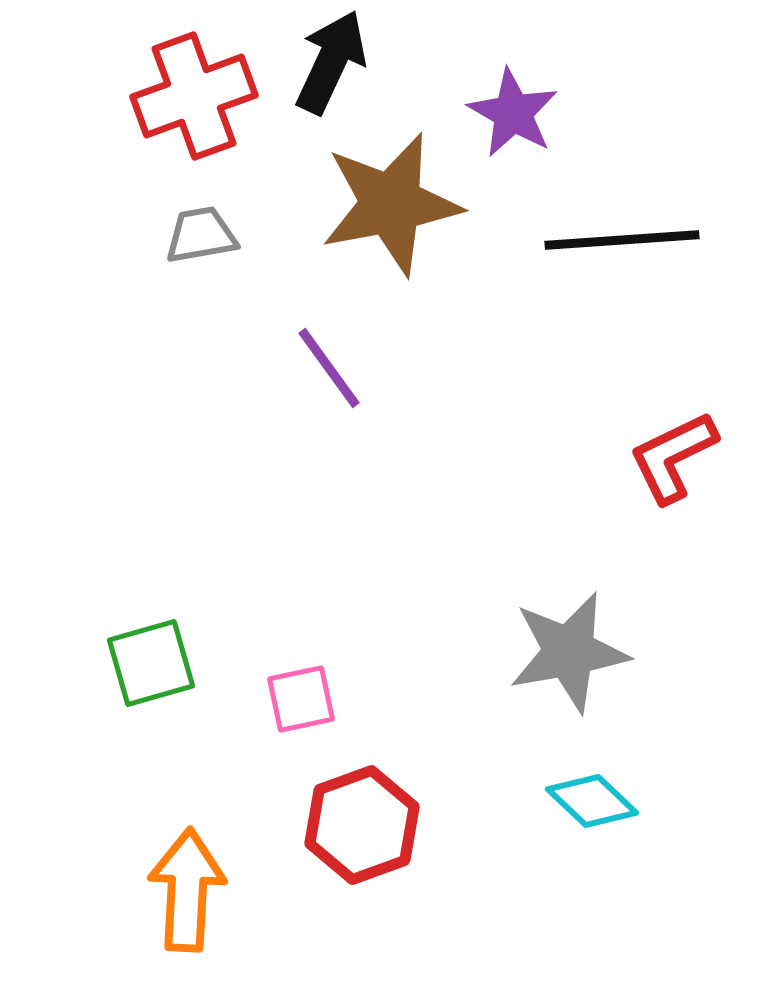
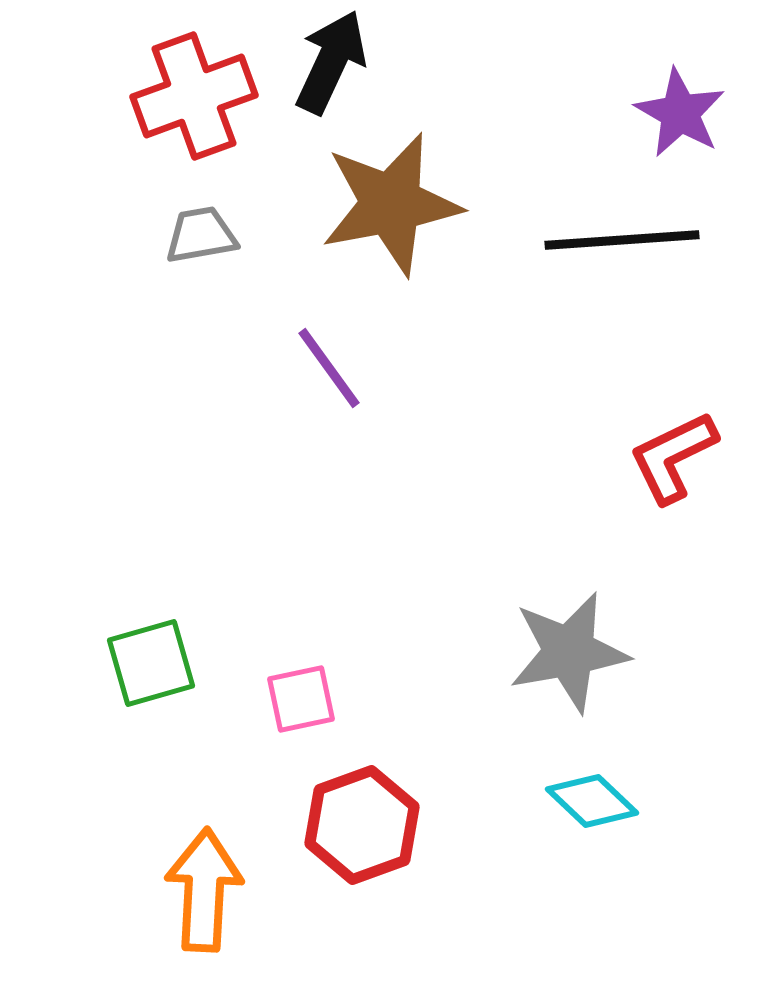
purple star: moved 167 px right
orange arrow: moved 17 px right
